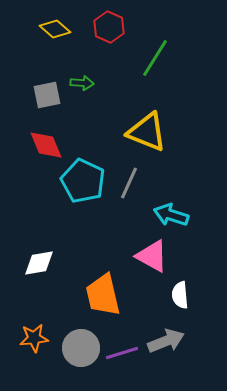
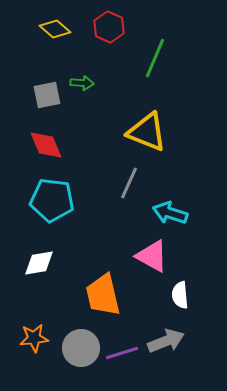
green line: rotated 9 degrees counterclockwise
cyan pentagon: moved 31 px left, 19 px down; rotated 18 degrees counterclockwise
cyan arrow: moved 1 px left, 2 px up
